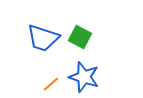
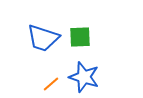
green square: rotated 30 degrees counterclockwise
